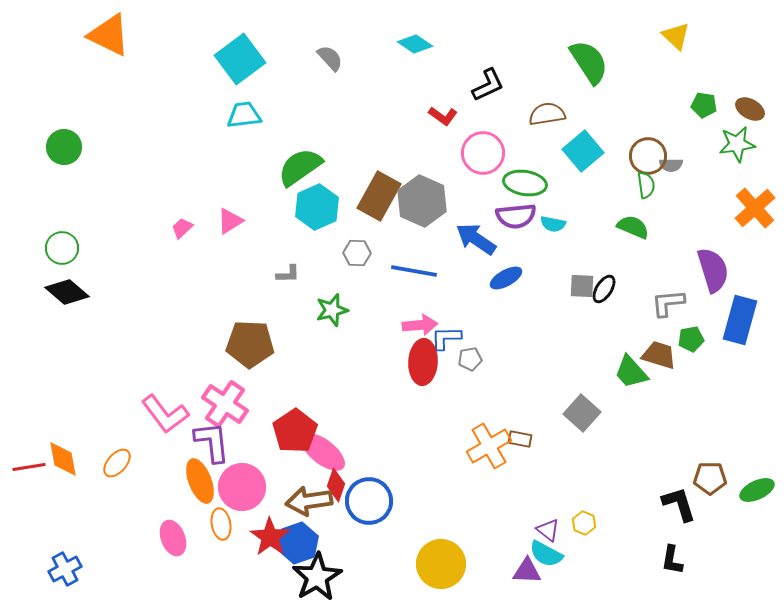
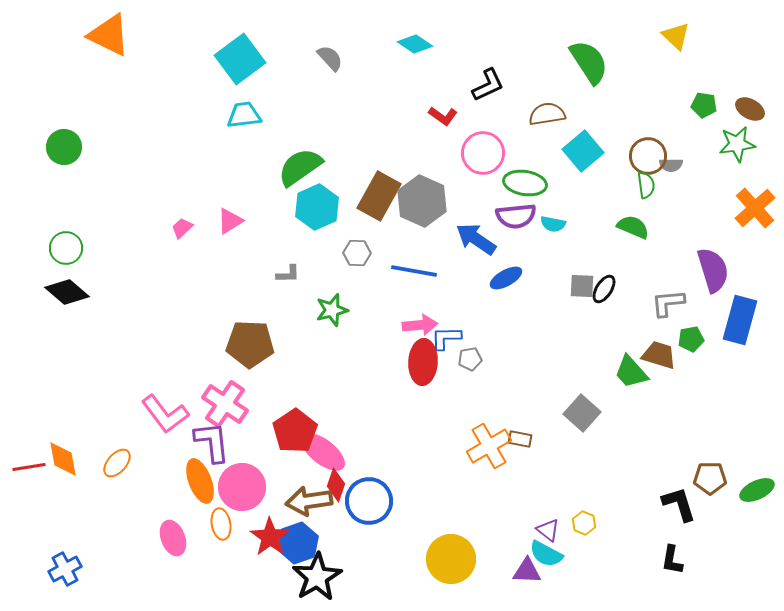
green circle at (62, 248): moved 4 px right
yellow circle at (441, 564): moved 10 px right, 5 px up
